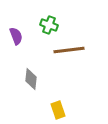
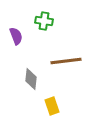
green cross: moved 5 px left, 4 px up; rotated 12 degrees counterclockwise
brown line: moved 3 px left, 11 px down
yellow rectangle: moved 6 px left, 4 px up
